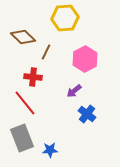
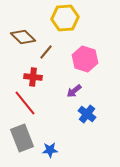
brown line: rotated 14 degrees clockwise
pink hexagon: rotated 15 degrees counterclockwise
